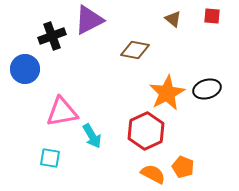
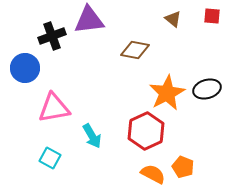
purple triangle: rotated 20 degrees clockwise
blue circle: moved 1 px up
pink triangle: moved 8 px left, 4 px up
cyan square: rotated 20 degrees clockwise
